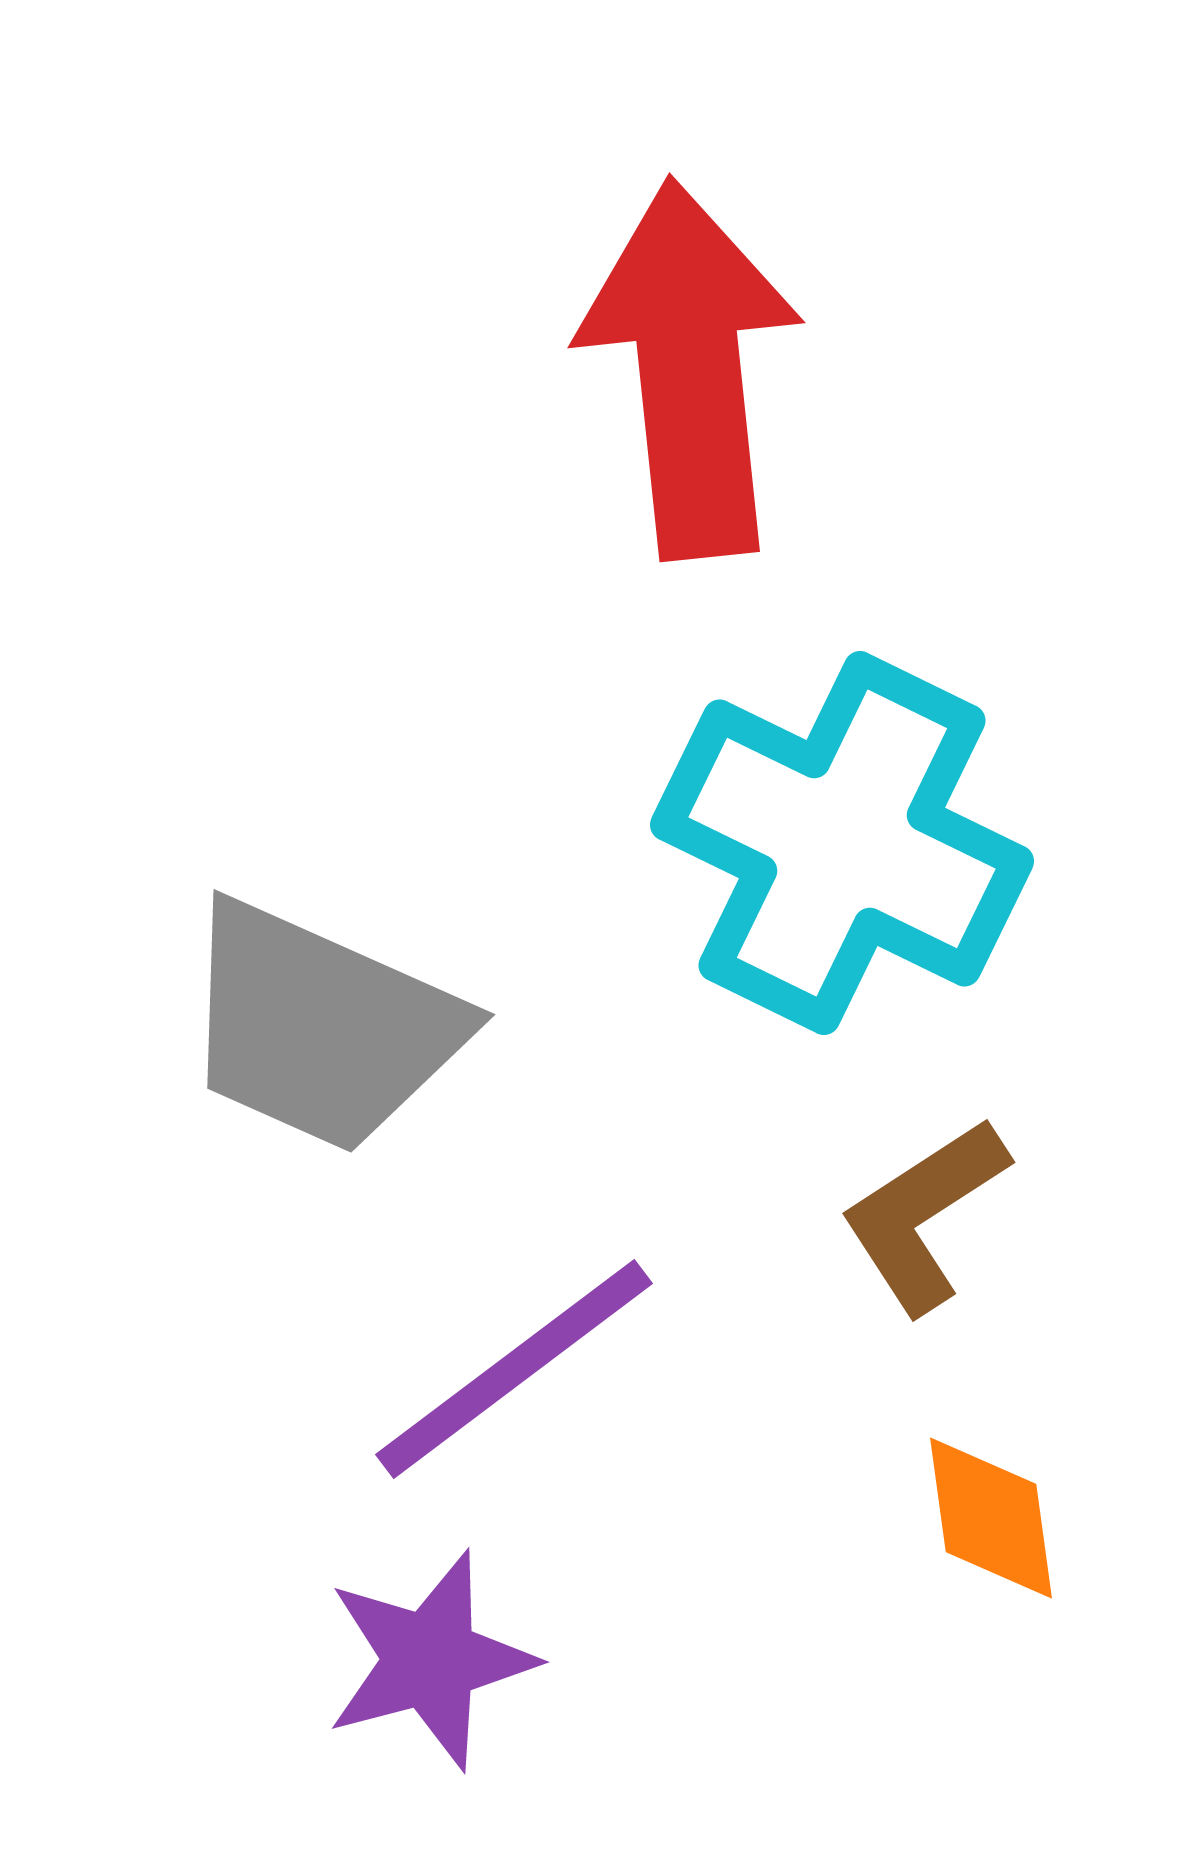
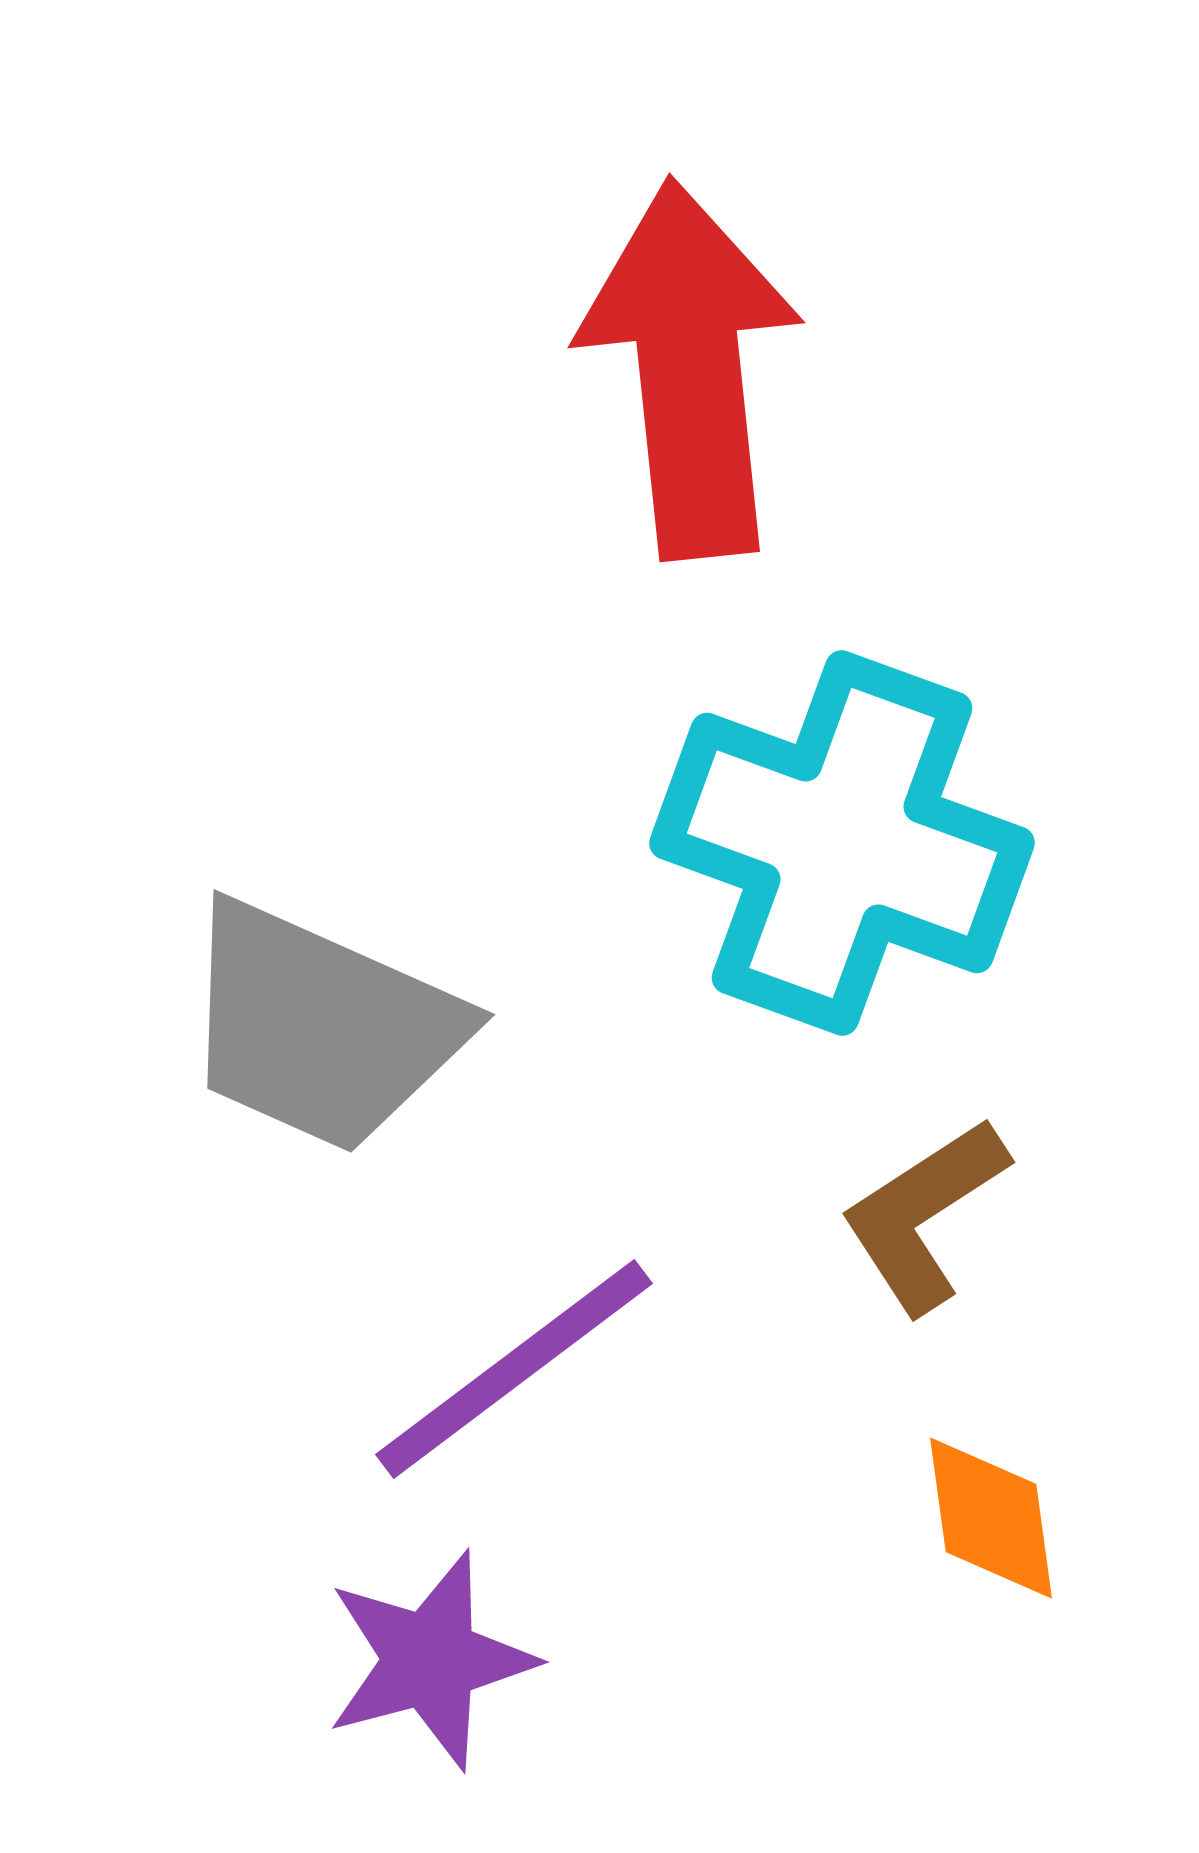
cyan cross: rotated 6 degrees counterclockwise
